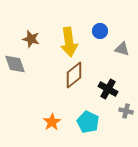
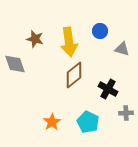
brown star: moved 4 px right
gray cross: moved 2 px down; rotated 16 degrees counterclockwise
